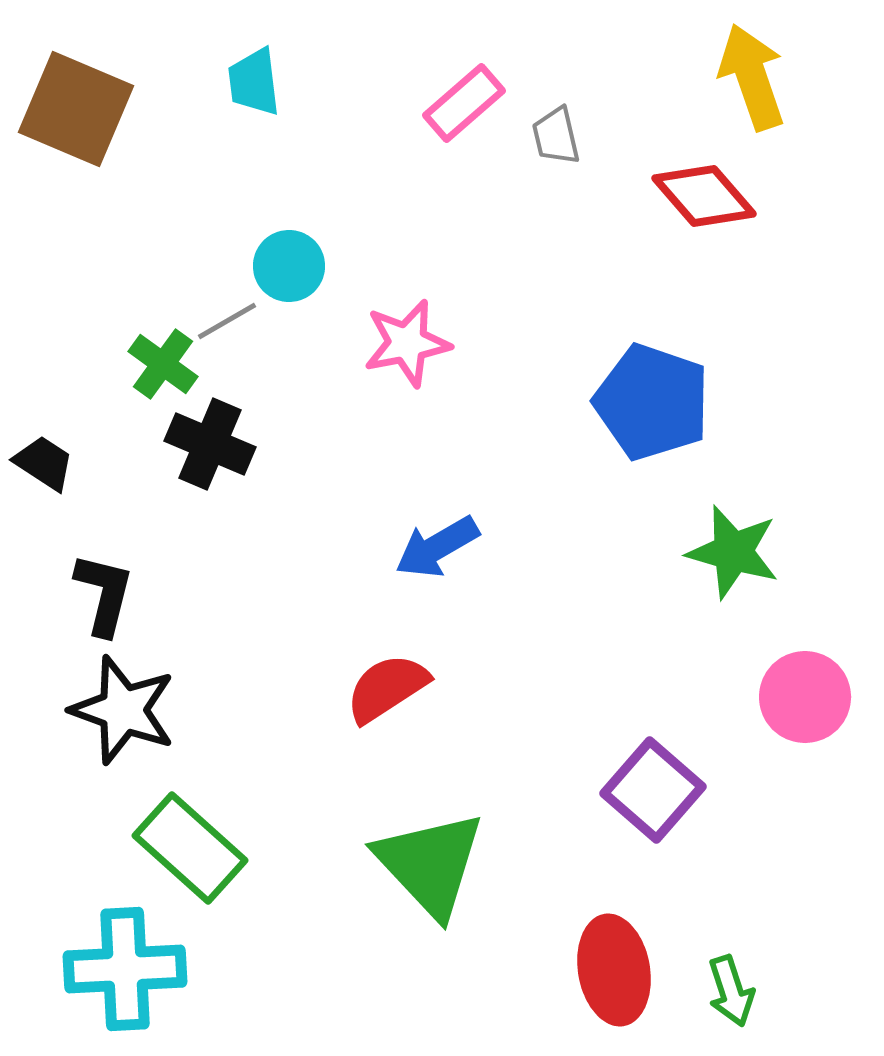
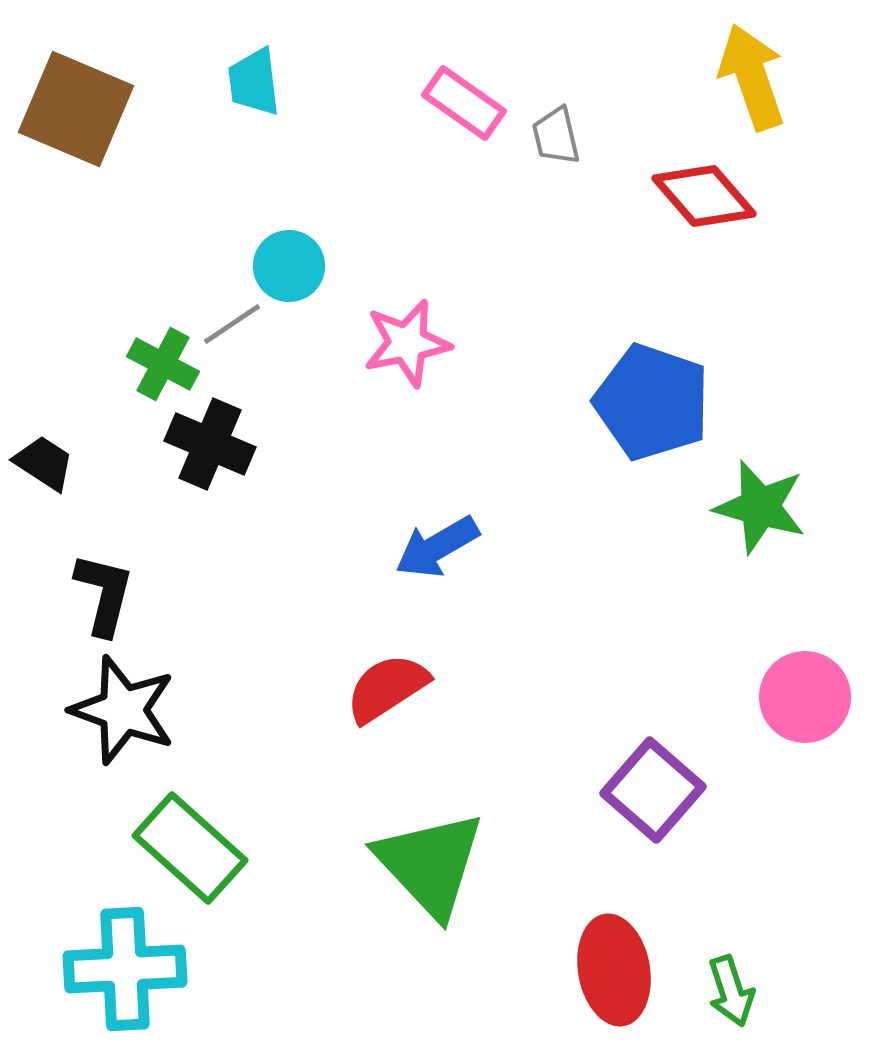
pink rectangle: rotated 76 degrees clockwise
gray line: moved 5 px right, 3 px down; rotated 4 degrees counterclockwise
green cross: rotated 8 degrees counterclockwise
green star: moved 27 px right, 45 px up
